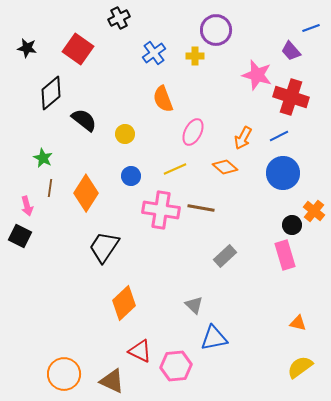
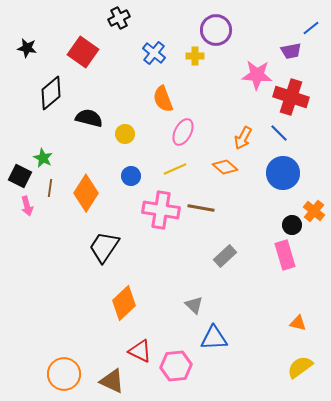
blue line at (311, 28): rotated 18 degrees counterclockwise
red square at (78, 49): moved 5 px right, 3 px down
purple trapezoid at (291, 51): rotated 60 degrees counterclockwise
blue cross at (154, 53): rotated 15 degrees counterclockwise
pink star at (257, 75): rotated 12 degrees counterclockwise
black semicircle at (84, 120): moved 5 px right, 2 px up; rotated 24 degrees counterclockwise
pink ellipse at (193, 132): moved 10 px left
blue line at (279, 136): moved 3 px up; rotated 72 degrees clockwise
black square at (20, 236): moved 60 px up
blue triangle at (214, 338): rotated 8 degrees clockwise
